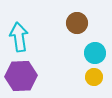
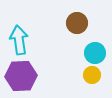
cyan arrow: moved 3 px down
yellow circle: moved 2 px left, 2 px up
